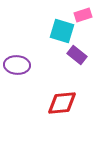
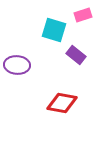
cyan square: moved 8 px left, 1 px up
purple rectangle: moved 1 px left
red diamond: rotated 16 degrees clockwise
